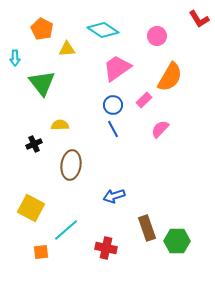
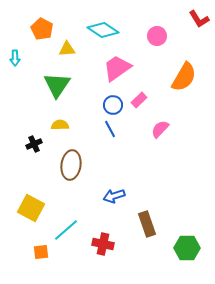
orange semicircle: moved 14 px right
green triangle: moved 15 px right, 2 px down; rotated 12 degrees clockwise
pink rectangle: moved 5 px left
blue line: moved 3 px left
brown rectangle: moved 4 px up
green hexagon: moved 10 px right, 7 px down
red cross: moved 3 px left, 4 px up
